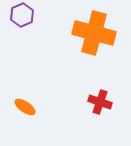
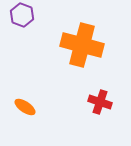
purple hexagon: rotated 15 degrees counterclockwise
orange cross: moved 12 px left, 12 px down
